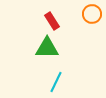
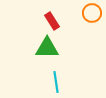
orange circle: moved 1 px up
cyan line: rotated 35 degrees counterclockwise
